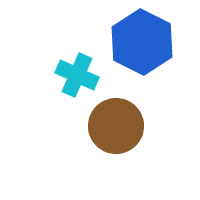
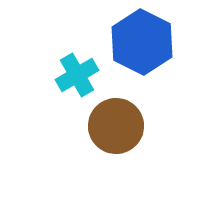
cyan cross: rotated 36 degrees clockwise
